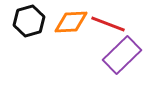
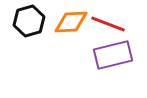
purple rectangle: moved 9 px left; rotated 30 degrees clockwise
